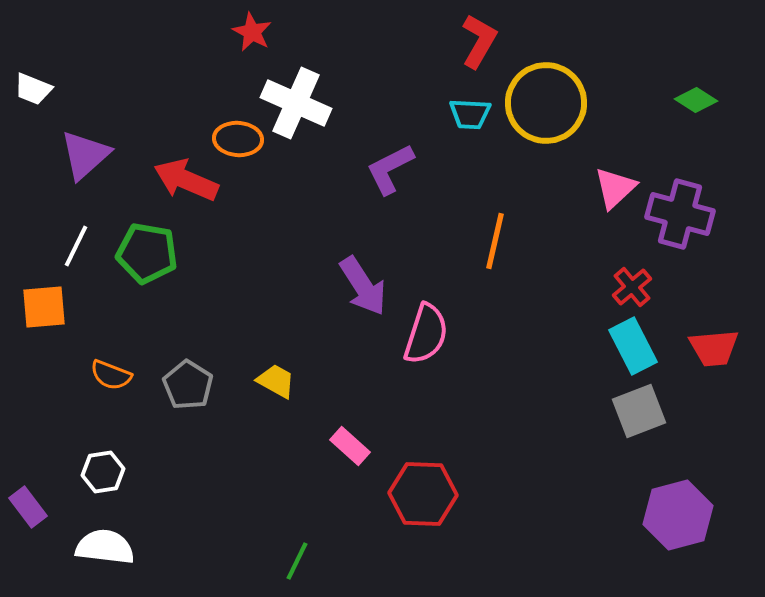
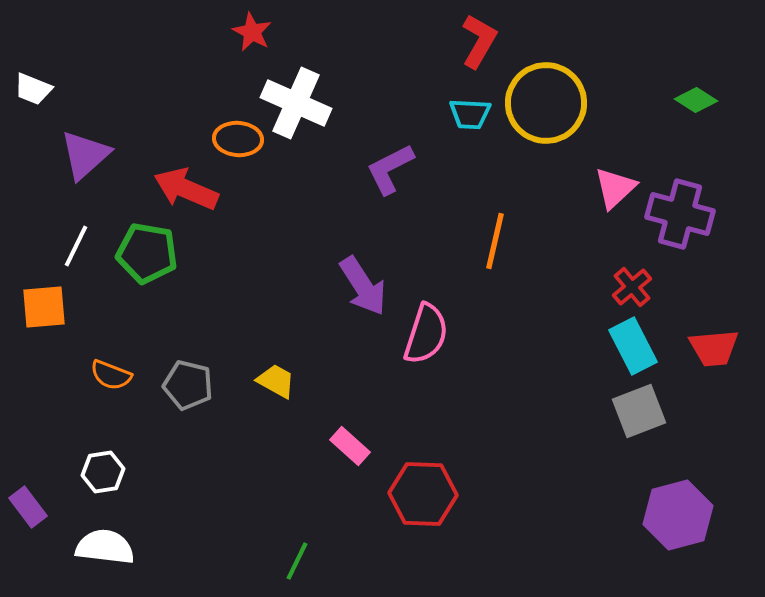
red arrow: moved 9 px down
gray pentagon: rotated 18 degrees counterclockwise
